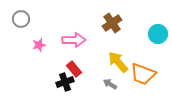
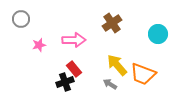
yellow arrow: moved 1 px left, 3 px down
